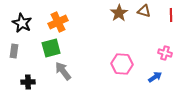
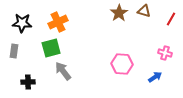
red line: moved 4 px down; rotated 32 degrees clockwise
black star: rotated 24 degrees counterclockwise
